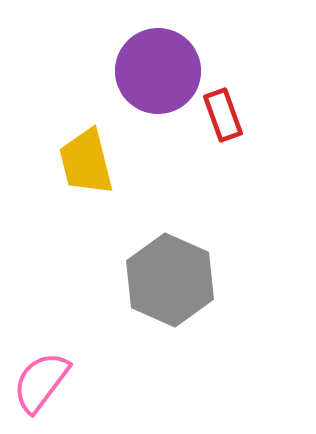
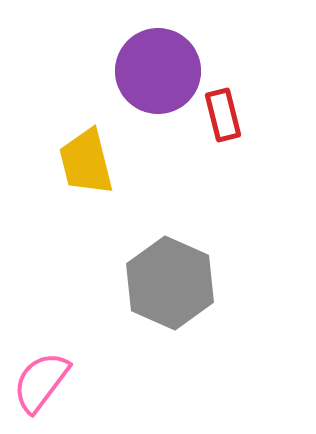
red rectangle: rotated 6 degrees clockwise
gray hexagon: moved 3 px down
